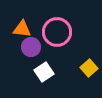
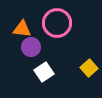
pink circle: moved 9 px up
